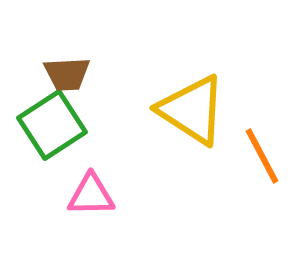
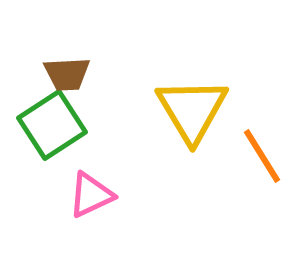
yellow triangle: rotated 26 degrees clockwise
orange line: rotated 4 degrees counterclockwise
pink triangle: rotated 24 degrees counterclockwise
